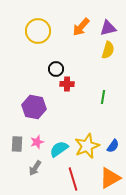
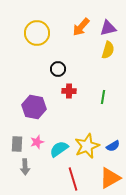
yellow circle: moved 1 px left, 2 px down
black circle: moved 2 px right
red cross: moved 2 px right, 7 px down
blue semicircle: rotated 24 degrees clockwise
gray arrow: moved 10 px left, 1 px up; rotated 35 degrees counterclockwise
